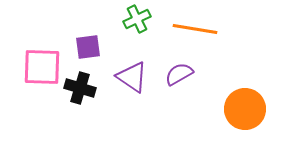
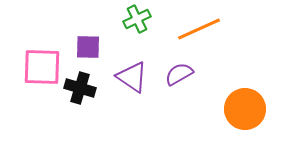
orange line: moved 4 px right; rotated 33 degrees counterclockwise
purple square: rotated 8 degrees clockwise
